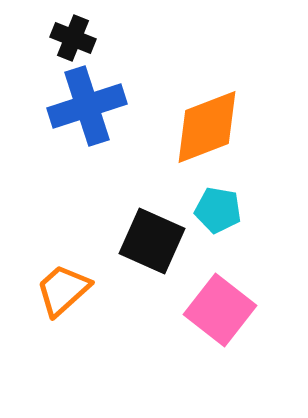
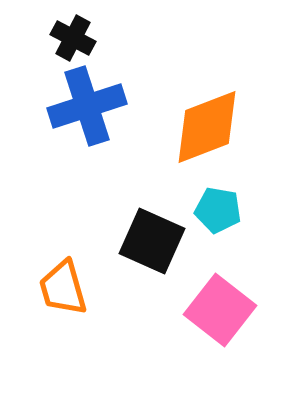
black cross: rotated 6 degrees clockwise
orange trapezoid: moved 2 px up; rotated 64 degrees counterclockwise
